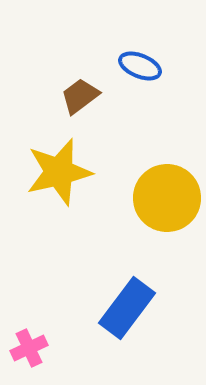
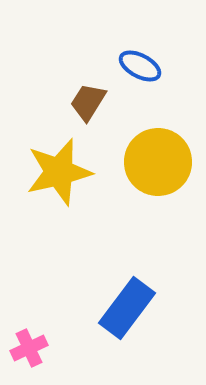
blue ellipse: rotated 6 degrees clockwise
brown trapezoid: moved 8 px right, 6 px down; rotated 21 degrees counterclockwise
yellow circle: moved 9 px left, 36 px up
